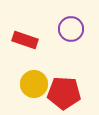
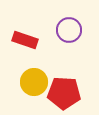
purple circle: moved 2 px left, 1 px down
yellow circle: moved 2 px up
